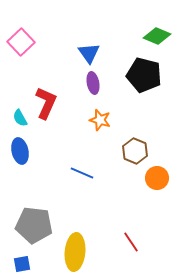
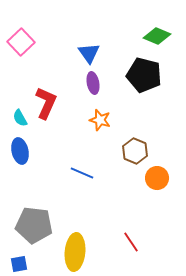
blue square: moved 3 px left
